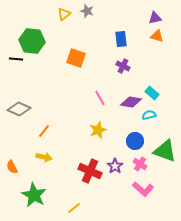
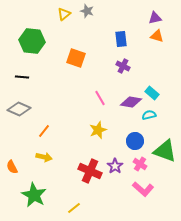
black line: moved 6 px right, 18 px down
